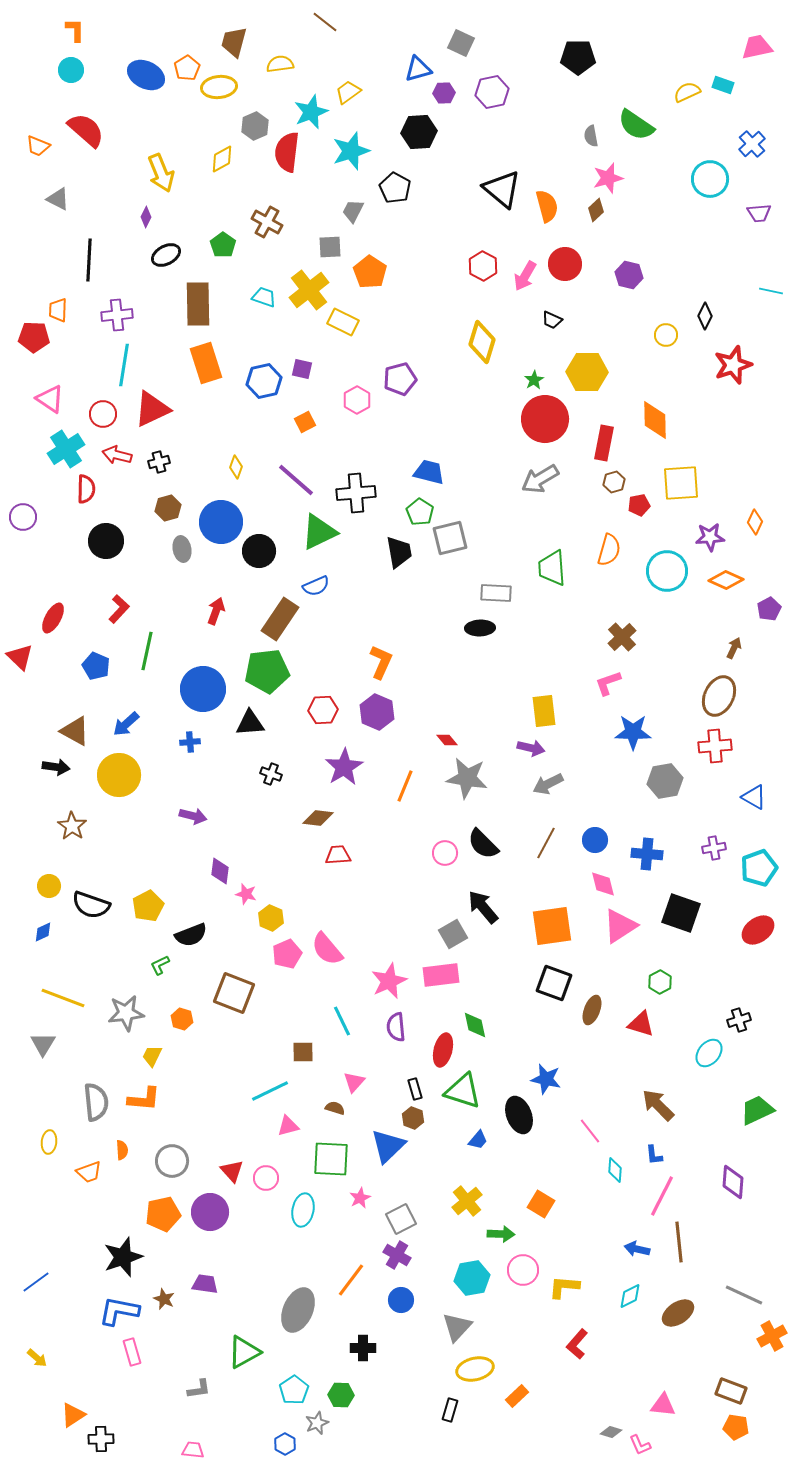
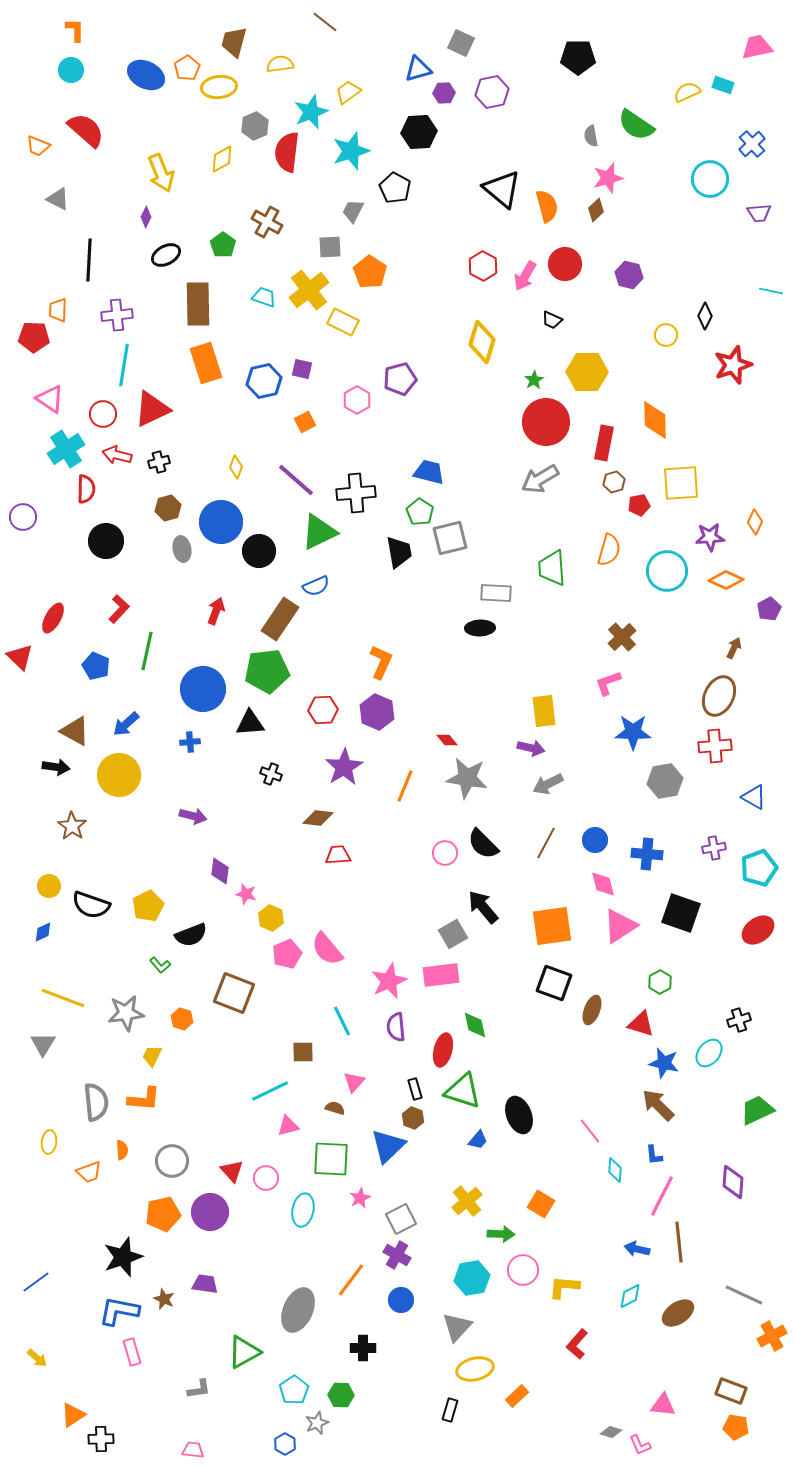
red circle at (545, 419): moved 1 px right, 3 px down
green L-shape at (160, 965): rotated 105 degrees counterclockwise
blue star at (546, 1079): moved 118 px right, 16 px up
